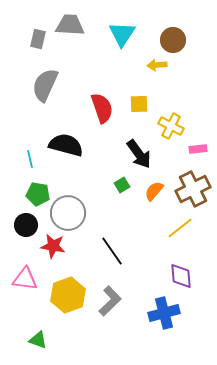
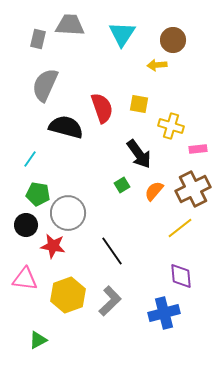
yellow square: rotated 12 degrees clockwise
yellow cross: rotated 10 degrees counterclockwise
black semicircle: moved 18 px up
cyan line: rotated 48 degrees clockwise
green triangle: rotated 48 degrees counterclockwise
